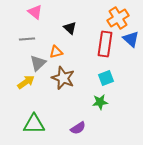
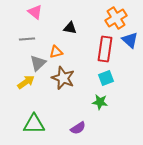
orange cross: moved 2 px left
black triangle: rotated 32 degrees counterclockwise
blue triangle: moved 1 px left, 1 px down
red rectangle: moved 5 px down
green star: rotated 14 degrees clockwise
